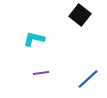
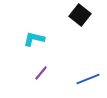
purple line: rotated 42 degrees counterclockwise
blue line: rotated 20 degrees clockwise
